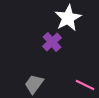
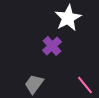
purple cross: moved 4 px down
pink line: rotated 24 degrees clockwise
